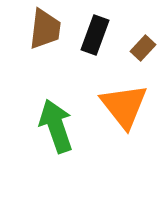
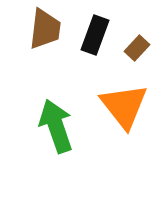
brown rectangle: moved 6 px left
